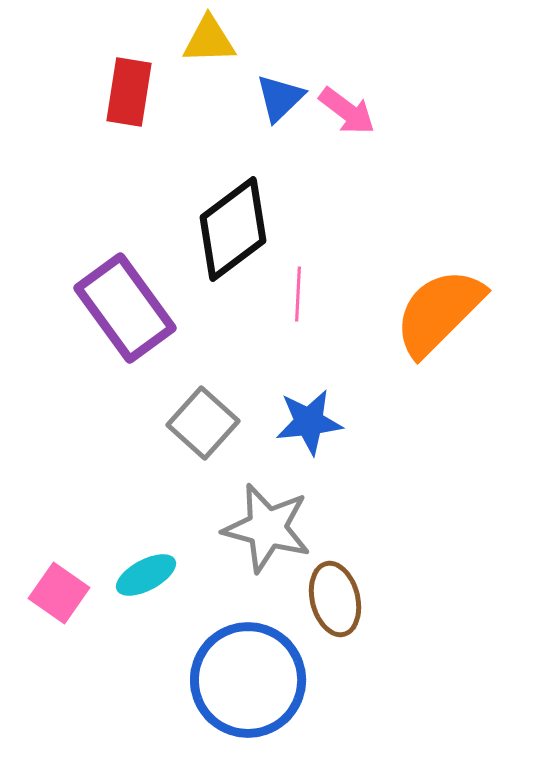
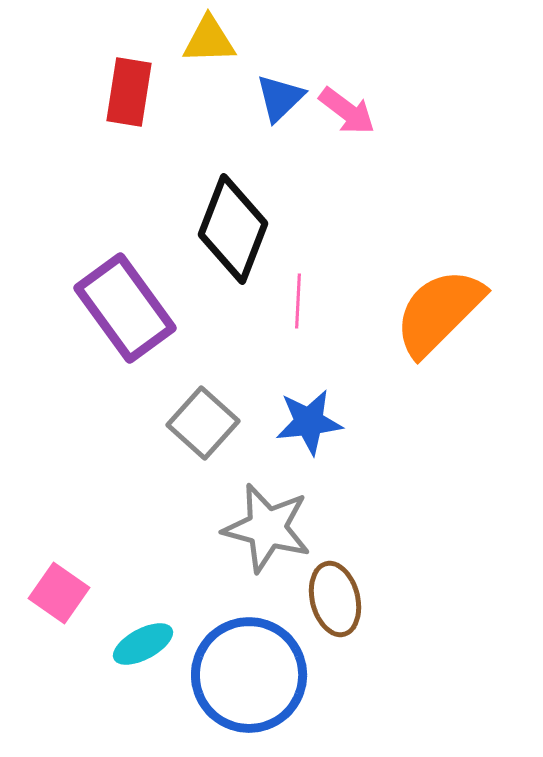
black diamond: rotated 32 degrees counterclockwise
pink line: moved 7 px down
cyan ellipse: moved 3 px left, 69 px down
blue circle: moved 1 px right, 5 px up
